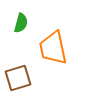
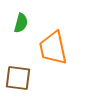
brown square: rotated 24 degrees clockwise
